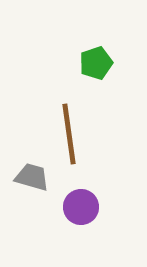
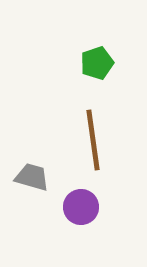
green pentagon: moved 1 px right
brown line: moved 24 px right, 6 px down
